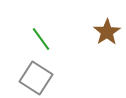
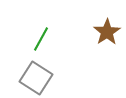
green line: rotated 65 degrees clockwise
